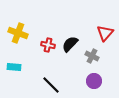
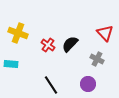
red triangle: rotated 24 degrees counterclockwise
red cross: rotated 24 degrees clockwise
gray cross: moved 5 px right, 3 px down
cyan rectangle: moved 3 px left, 3 px up
purple circle: moved 6 px left, 3 px down
black line: rotated 12 degrees clockwise
